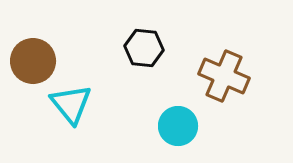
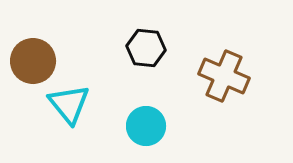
black hexagon: moved 2 px right
cyan triangle: moved 2 px left
cyan circle: moved 32 px left
